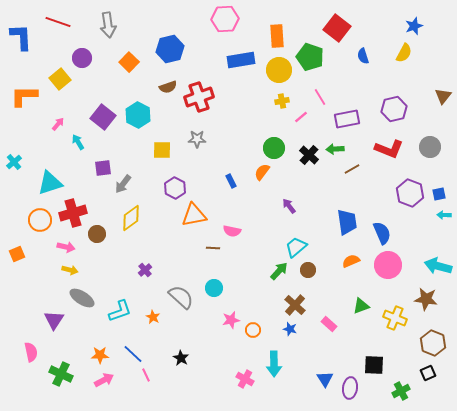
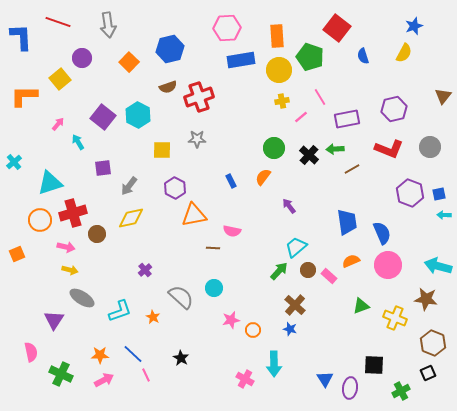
pink hexagon at (225, 19): moved 2 px right, 9 px down
orange semicircle at (262, 172): moved 1 px right, 5 px down
gray arrow at (123, 184): moved 6 px right, 2 px down
yellow diamond at (131, 218): rotated 24 degrees clockwise
pink rectangle at (329, 324): moved 48 px up
